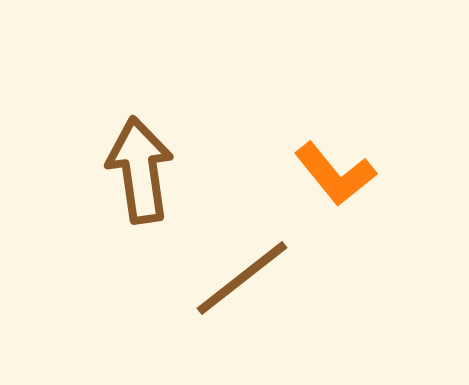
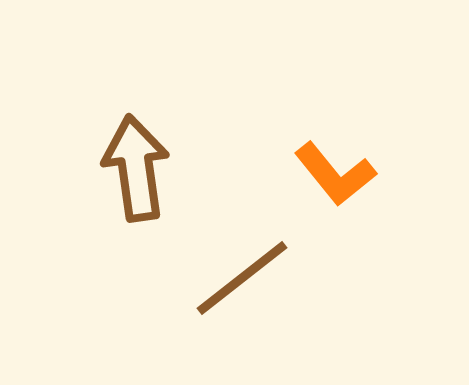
brown arrow: moved 4 px left, 2 px up
